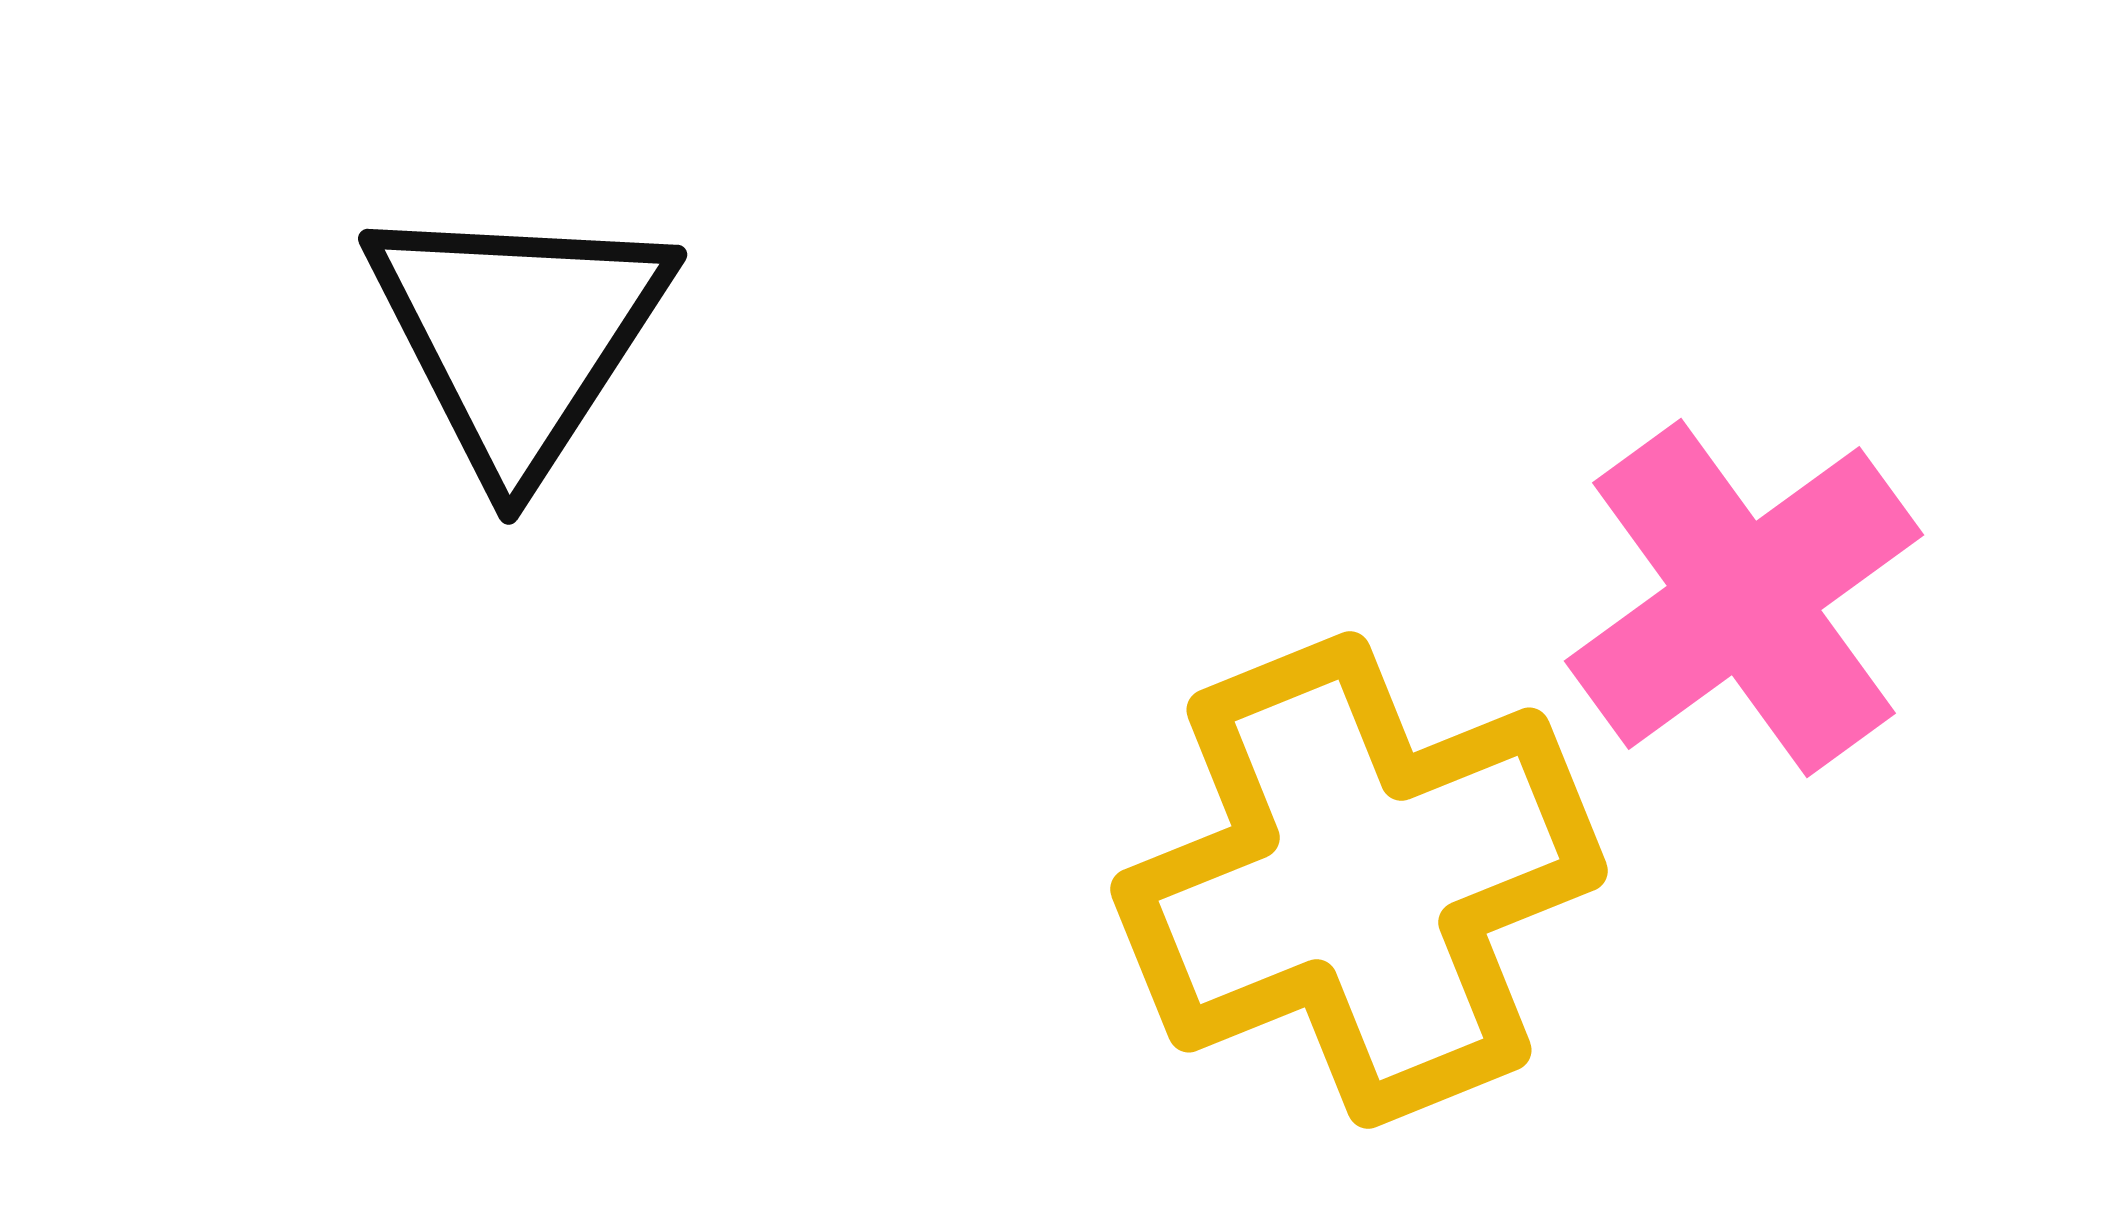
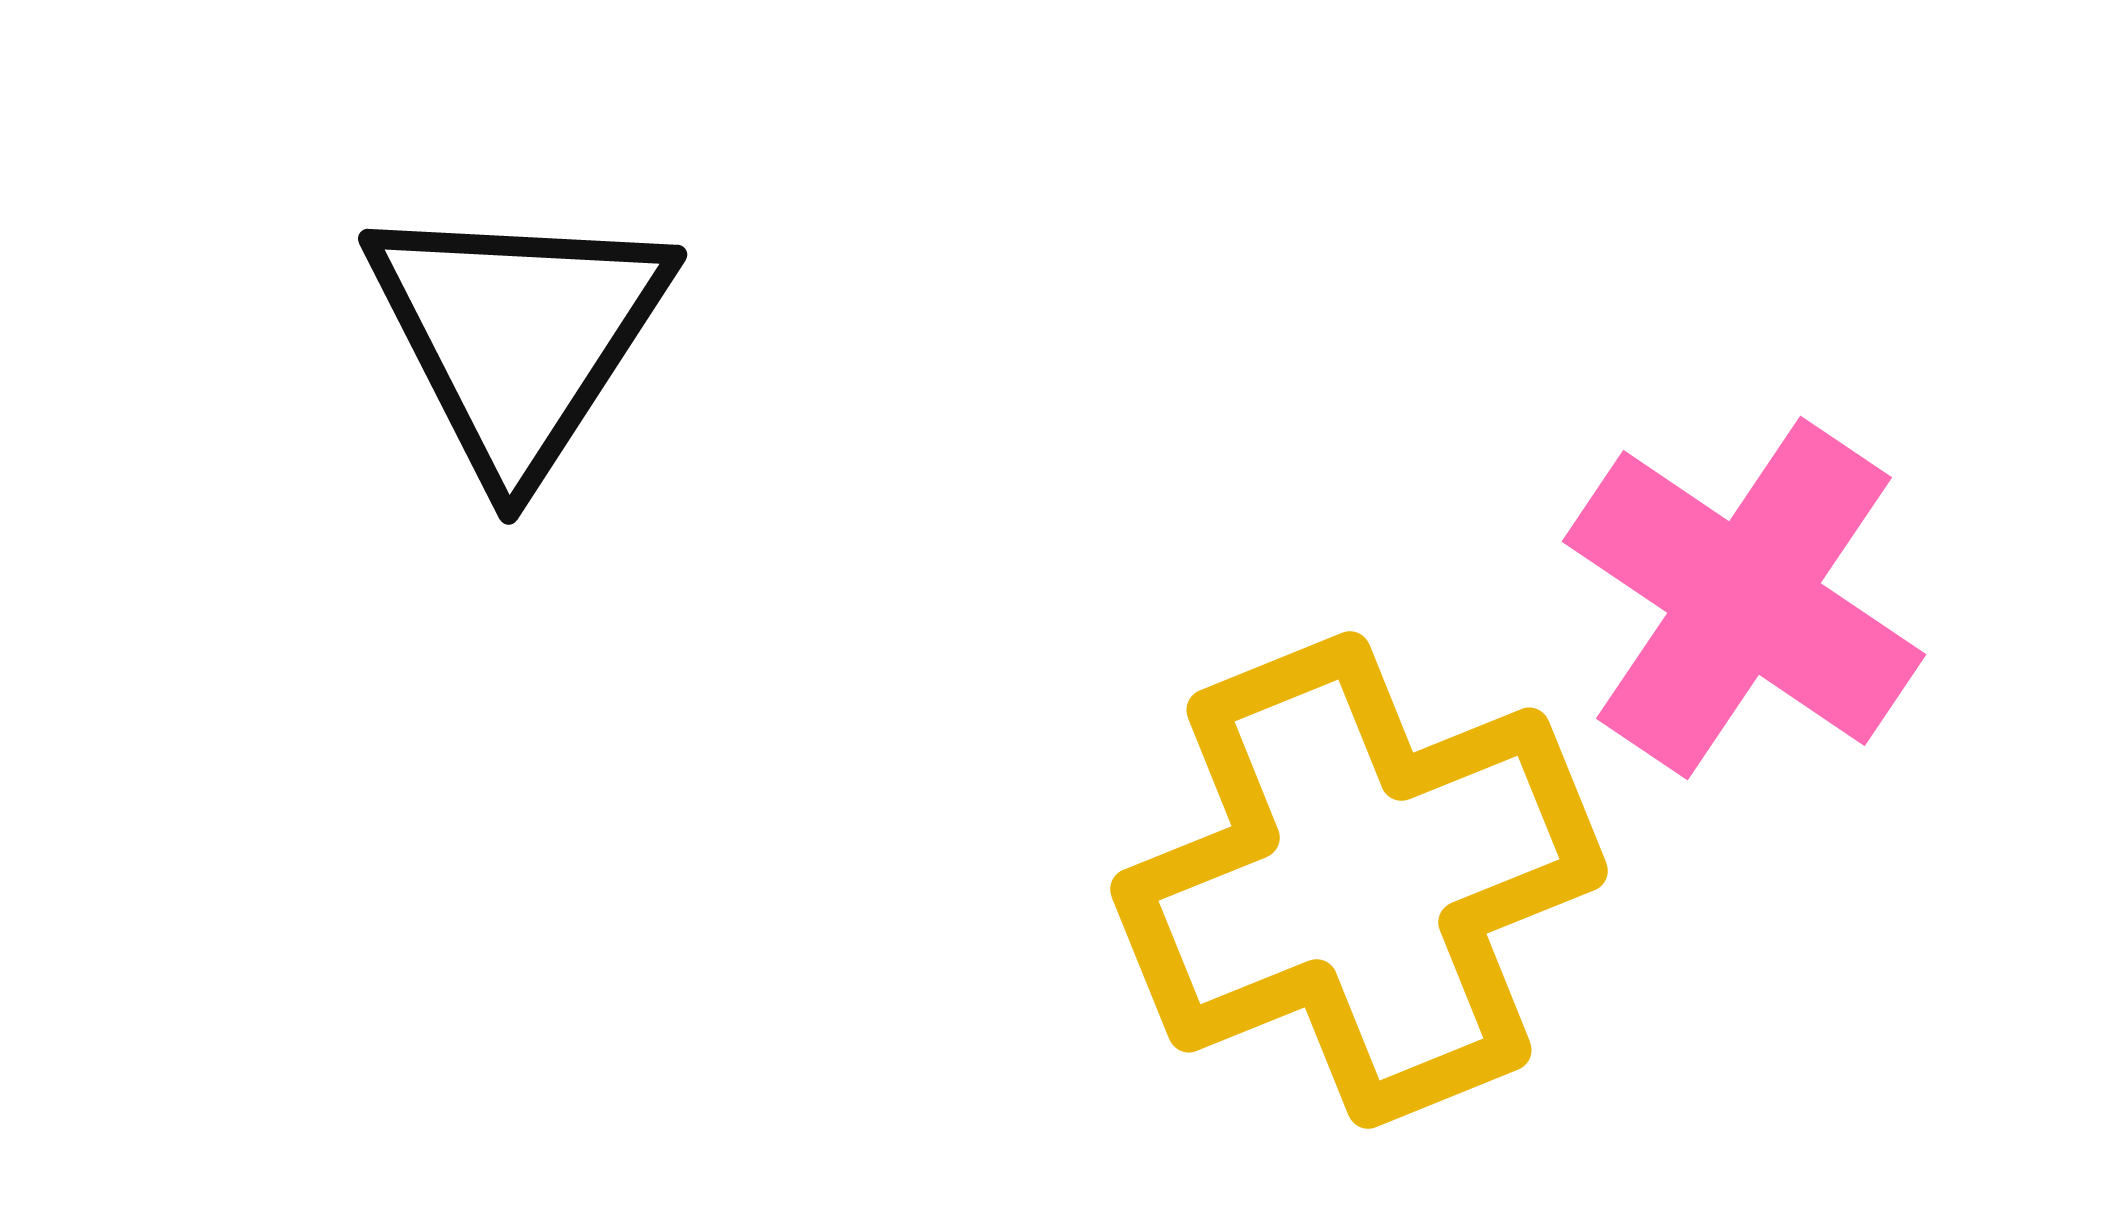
pink cross: rotated 20 degrees counterclockwise
